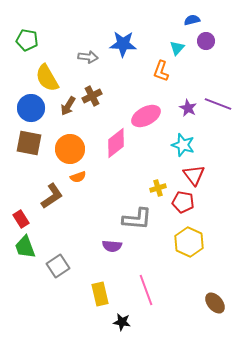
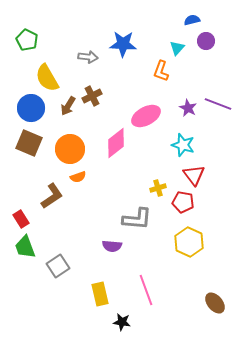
green pentagon: rotated 15 degrees clockwise
brown square: rotated 12 degrees clockwise
